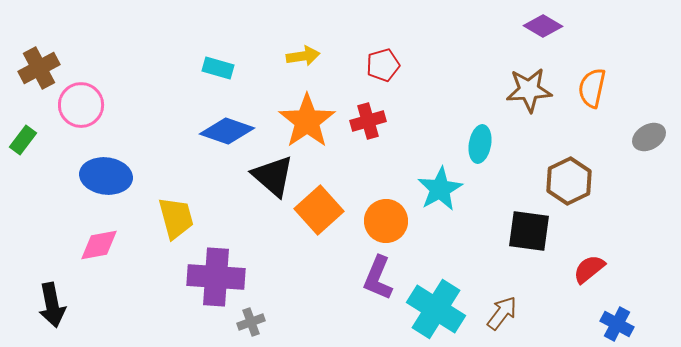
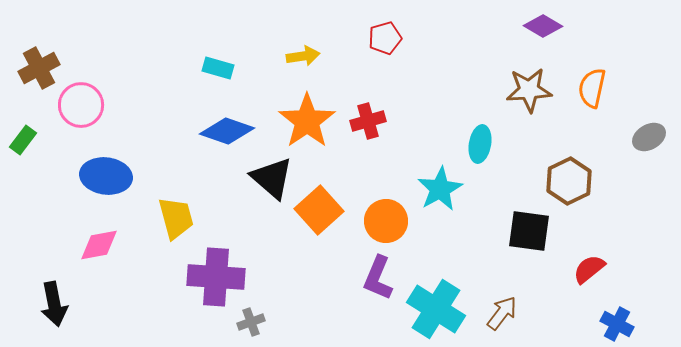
red pentagon: moved 2 px right, 27 px up
black triangle: moved 1 px left, 2 px down
black arrow: moved 2 px right, 1 px up
